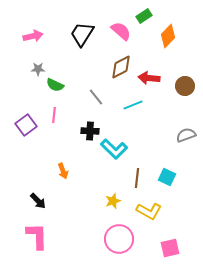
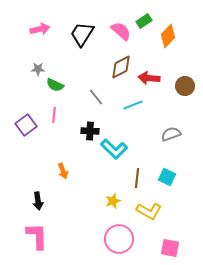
green rectangle: moved 5 px down
pink arrow: moved 7 px right, 7 px up
gray semicircle: moved 15 px left, 1 px up
black arrow: rotated 36 degrees clockwise
pink square: rotated 24 degrees clockwise
